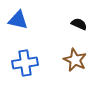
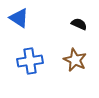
blue triangle: moved 1 px right, 2 px up; rotated 20 degrees clockwise
blue cross: moved 5 px right, 2 px up
